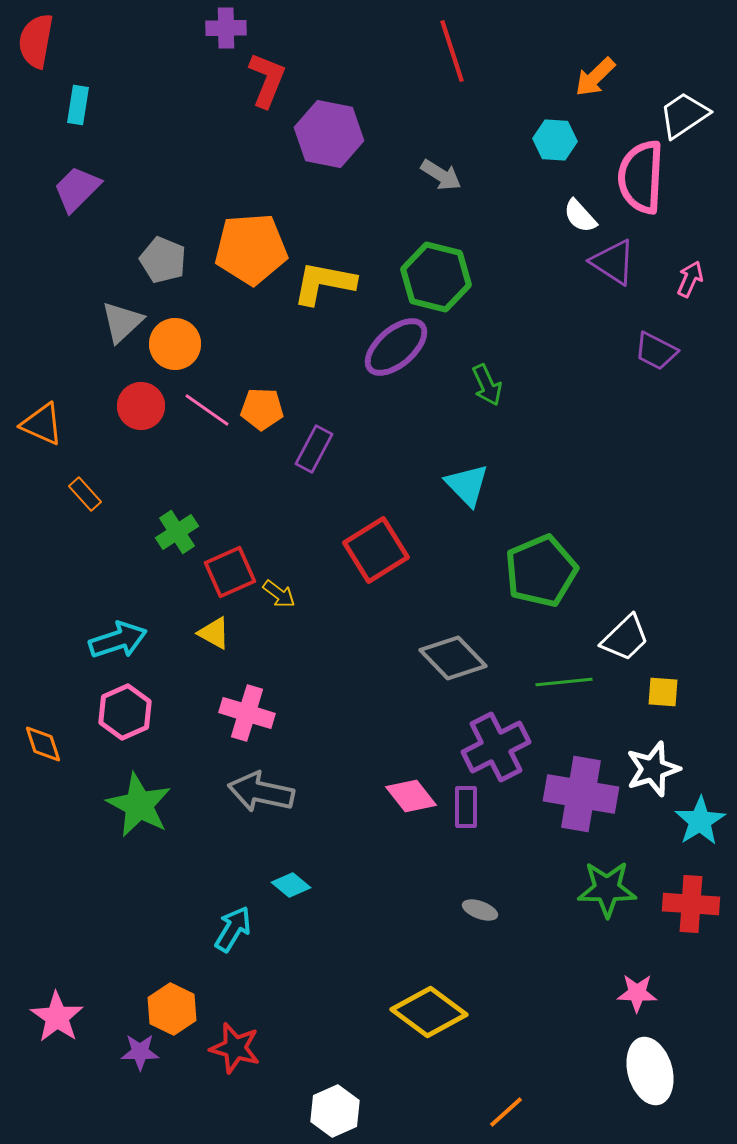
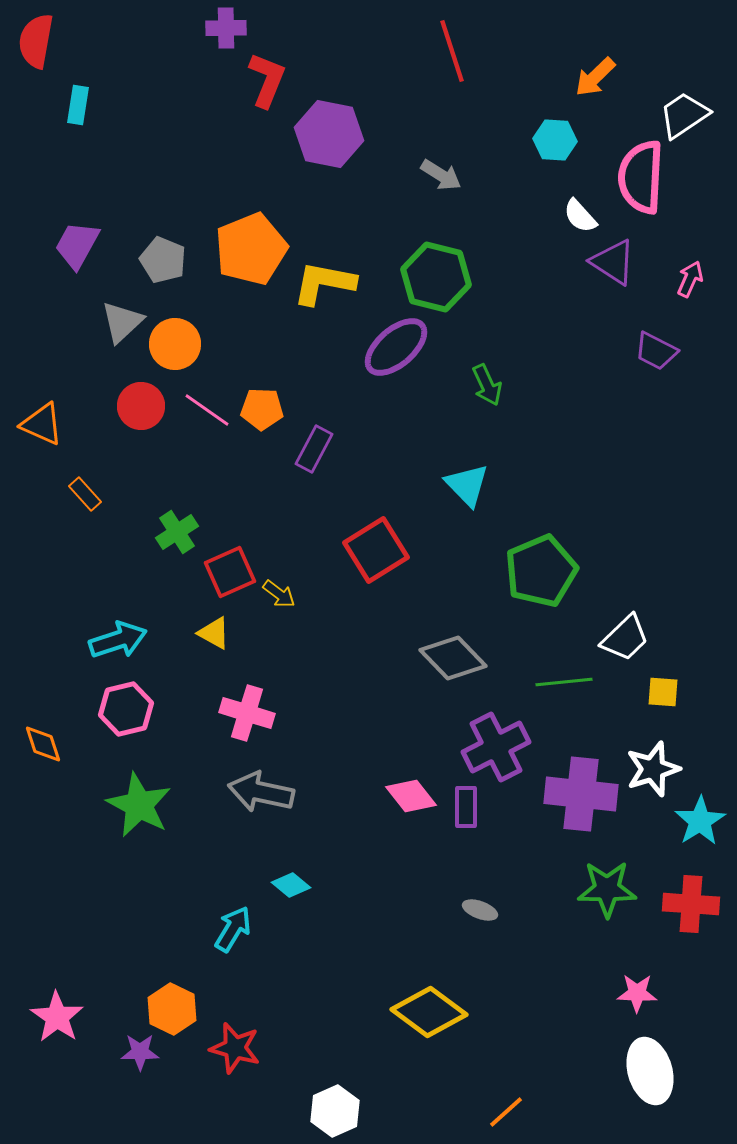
purple trapezoid at (77, 189): moved 56 px down; rotated 16 degrees counterclockwise
orange pentagon at (251, 249): rotated 18 degrees counterclockwise
pink hexagon at (125, 712): moved 1 px right, 3 px up; rotated 10 degrees clockwise
purple cross at (581, 794): rotated 4 degrees counterclockwise
